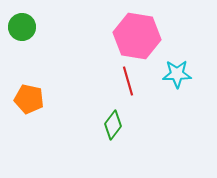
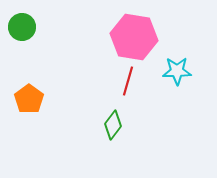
pink hexagon: moved 3 px left, 1 px down
cyan star: moved 3 px up
red line: rotated 32 degrees clockwise
orange pentagon: rotated 24 degrees clockwise
